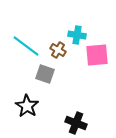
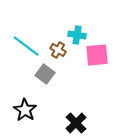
gray square: rotated 18 degrees clockwise
black star: moved 2 px left, 4 px down
black cross: rotated 25 degrees clockwise
